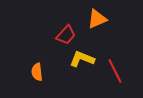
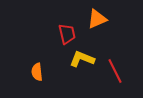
red trapezoid: moved 1 px right, 1 px up; rotated 55 degrees counterclockwise
